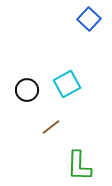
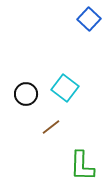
cyan square: moved 2 px left, 4 px down; rotated 24 degrees counterclockwise
black circle: moved 1 px left, 4 px down
green L-shape: moved 3 px right
